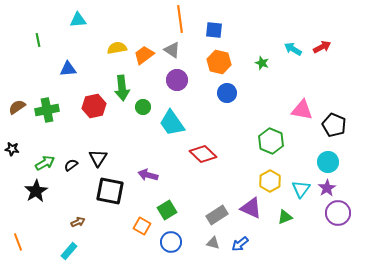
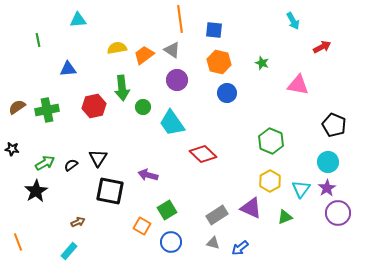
cyan arrow at (293, 49): moved 28 px up; rotated 150 degrees counterclockwise
pink triangle at (302, 110): moved 4 px left, 25 px up
blue arrow at (240, 244): moved 4 px down
